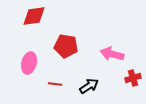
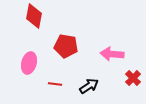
red diamond: rotated 70 degrees counterclockwise
pink arrow: rotated 10 degrees counterclockwise
red cross: rotated 28 degrees counterclockwise
